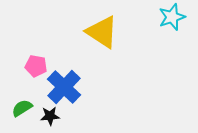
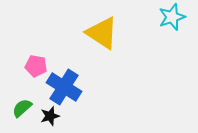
yellow triangle: moved 1 px down
blue cross: rotated 12 degrees counterclockwise
green semicircle: rotated 10 degrees counterclockwise
black star: rotated 12 degrees counterclockwise
